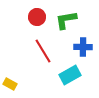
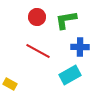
blue cross: moved 3 px left
red line: moved 5 px left; rotated 30 degrees counterclockwise
